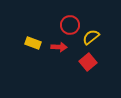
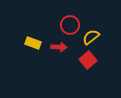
red square: moved 2 px up
